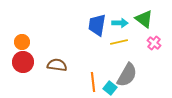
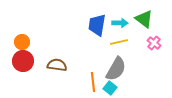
red circle: moved 1 px up
gray semicircle: moved 11 px left, 6 px up
